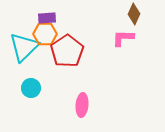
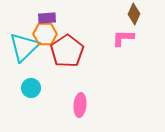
pink ellipse: moved 2 px left
